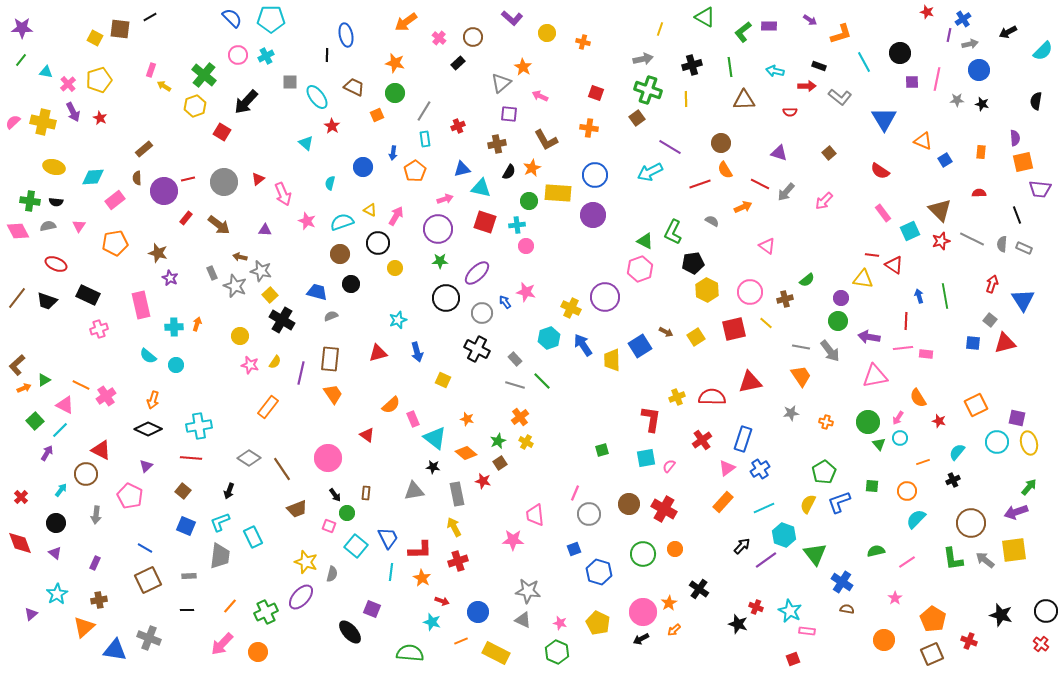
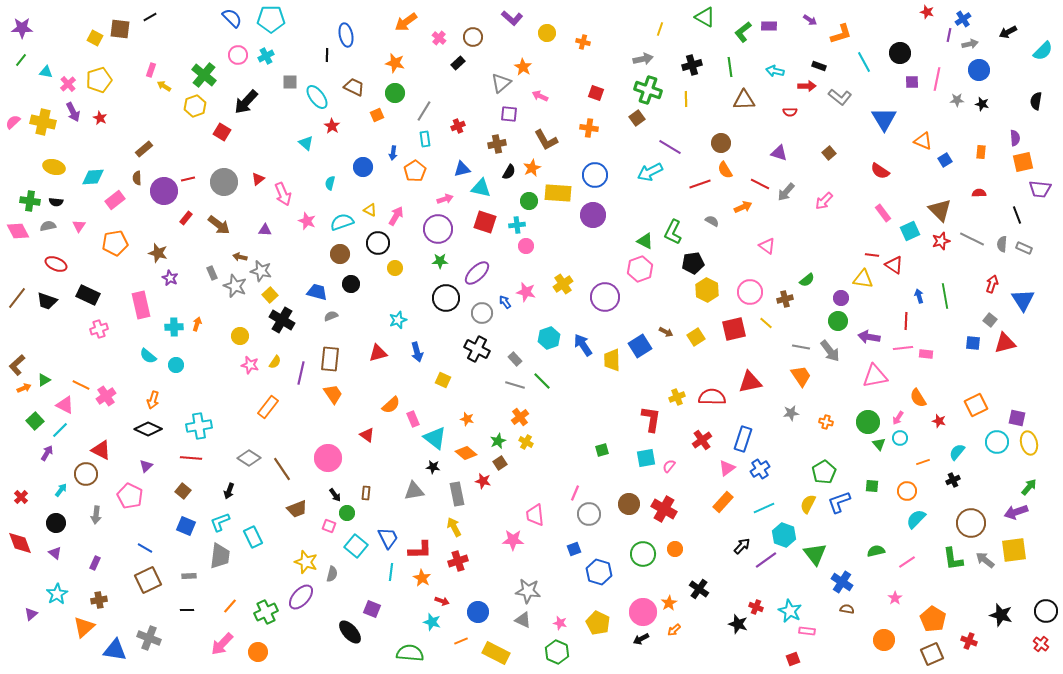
yellow cross at (571, 308): moved 8 px left, 24 px up; rotated 30 degrees clockwise
